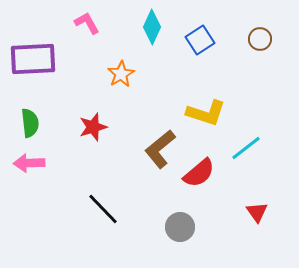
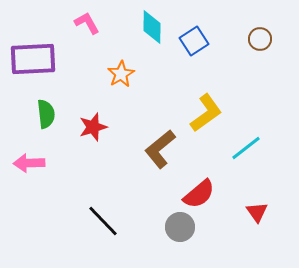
cyan diamond: rotated 24 degrees counterclockwise
blue square: moved 6 px left, 1 px down
yellow L-shape: rotated 54 degrees counterclockwise
green semicircle: moved 16 px right, 9 px up
red semicircle: moved 21 px down
black line: moved 12 px down
